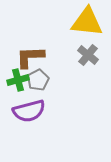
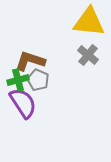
yellow triangle: moved 2 px right
brown L-shape: moved 4 px down; rotated 20 degrees clockwise
gray pentagon: rotated 20 degrees counterclockwise
purple semicircle: moved 6 px left, 8 px up; rotated 108 degrees counterclockwise
